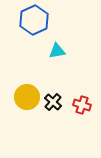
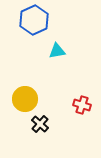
yellow circle: moved 2 px left, 2 px down
black cross: moved 13 px left, 22 px down
